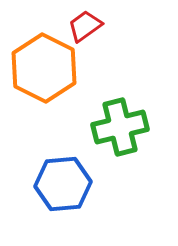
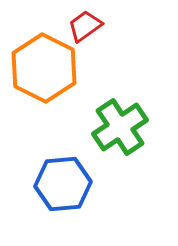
green cross: rotated 20 degrees counterclockwise
